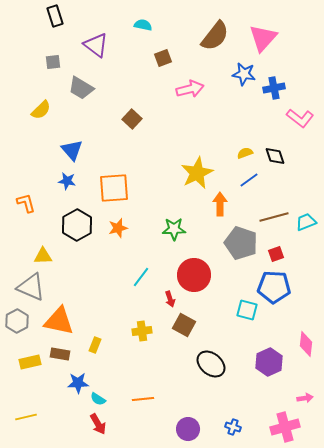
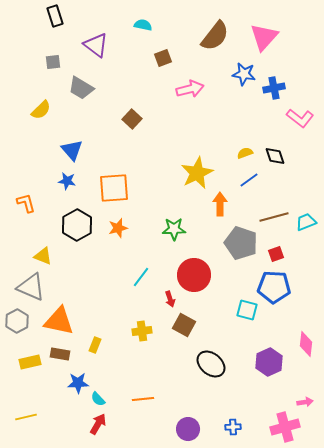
pink triangle at (263, 38): moved 1 px right, 1 px up
yellow triangle at (43, 256): rotated 24 degrees clockwise
pink arrow at (305, 398): moved 4 px down
cyan semicircle at (98, 399): rotated 14 degrees clockwise
red arrow at (98, 424): rotated 120 degrees counterclockwise
blue cross at (233, 427): rotated 21 degrees counterclockwise
